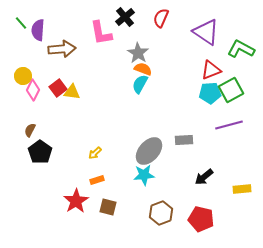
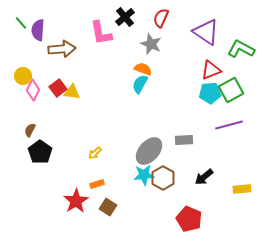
gray star: moved 13 px right, 9 px up; rotated 10 degrees counterclockwise
orange rectangle: moved 4 px down
brown square: rotated 18 degrees clockwise
brown hexagon: moved 2 px right, 35 px up; rotated 10 degrees counterclockwise
red pentagon: moved 12 px left; rotated 10 degrees clockwise
